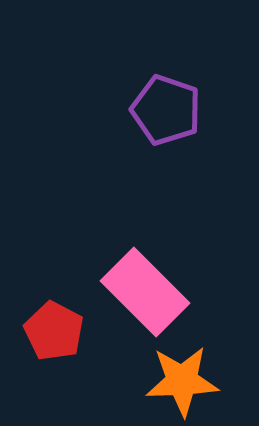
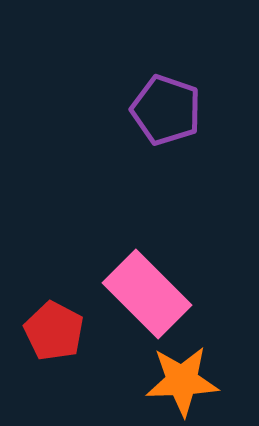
pink rectangle: moved 2 px right, 2 px down
